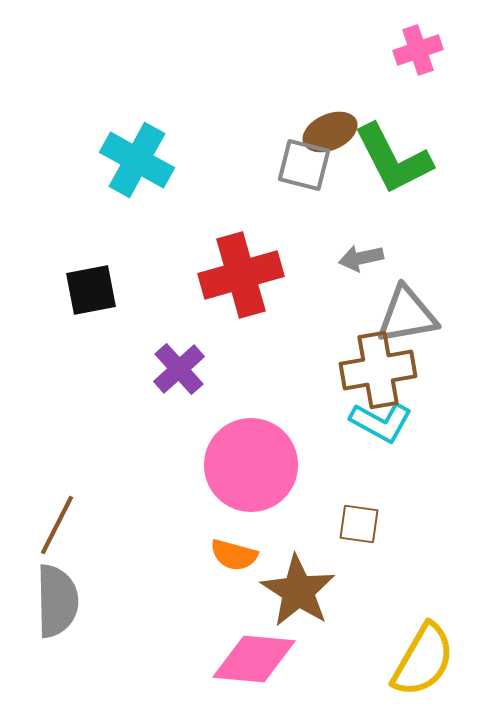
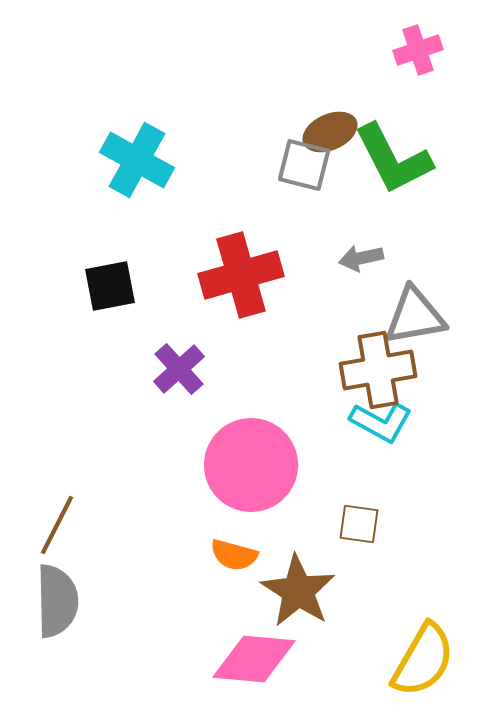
black square: moved 19 px right, 4 px up
gray triangle: moved 8 px right, 1 px down
